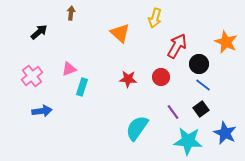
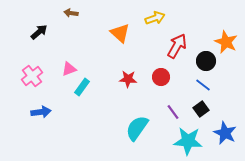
brown arrow: rotated 88 degrees counterclockwise
yellow arrow: rotated 126 degrees counterclockwise
black circle: moved 7 px right, 3 px up
cyan rectangle: rotated 18 degrees clockwise
blue arrow: moved 1 px left, 1 px down
